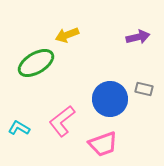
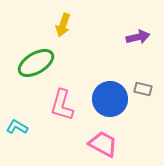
yellow arrow: moved 4 px left, 10 px up; rotated 50 degrees counterclockwise
gray rectangle: moved 1 px left
pink L-shape: moved 16 px up; rotated 36 degrees counterclockwise
cyan L-shape: moved 2 px left, 1 px up
pink trapezoid: rotated 132 degrees counterclockwise
